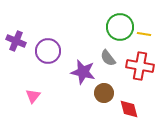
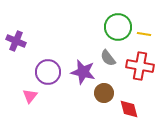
green circle: moved 2 px left
purple circle: moved 21 px down
pink triangle: moved 3 px left
